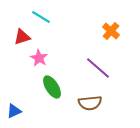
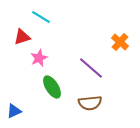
orange cross: moved 9 px right, 11 px down
pink star: rotated 18 degrees clockwise
purple line: moved 7 px left
